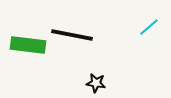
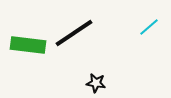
black line: moved 2 px right, 2 px up; rotated 45 degrees counterclockwise
